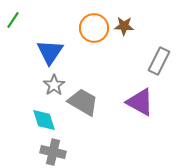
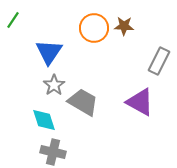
blue triangle: moved 1 px left
